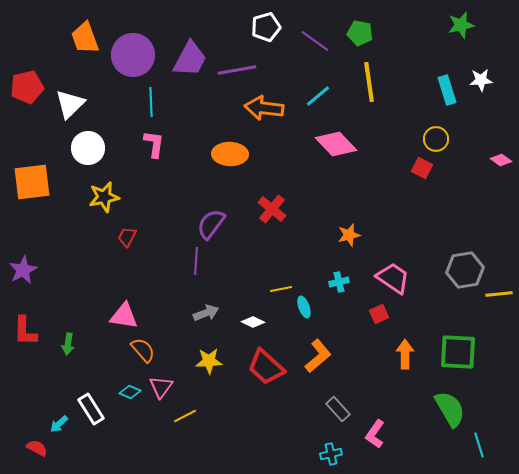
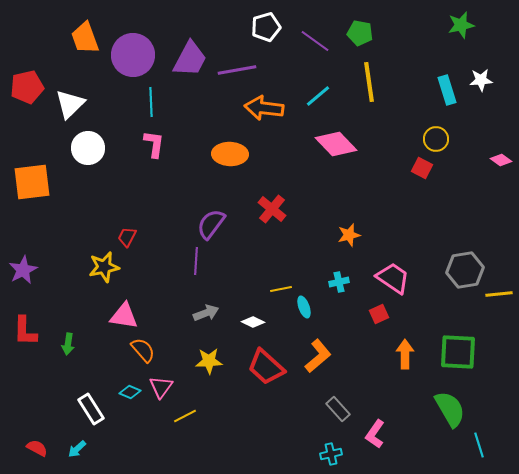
yellow star at (104, 197): moved 70 px down
cyan arrow at (59, 424): moved 18 px right, 25 px down
